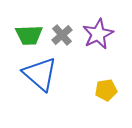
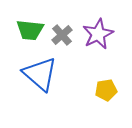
green trapezoid: moved 1 px right, 5 px up; rotated 8 degrees clockwise
